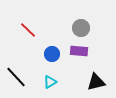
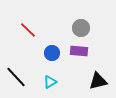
blue circle: moved 1 px up
black triangle: moved 2 px right, 1 px up
